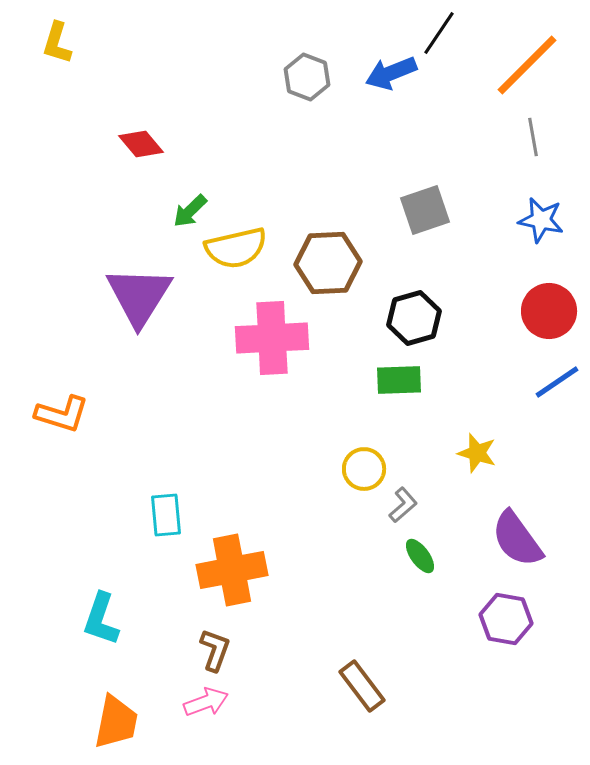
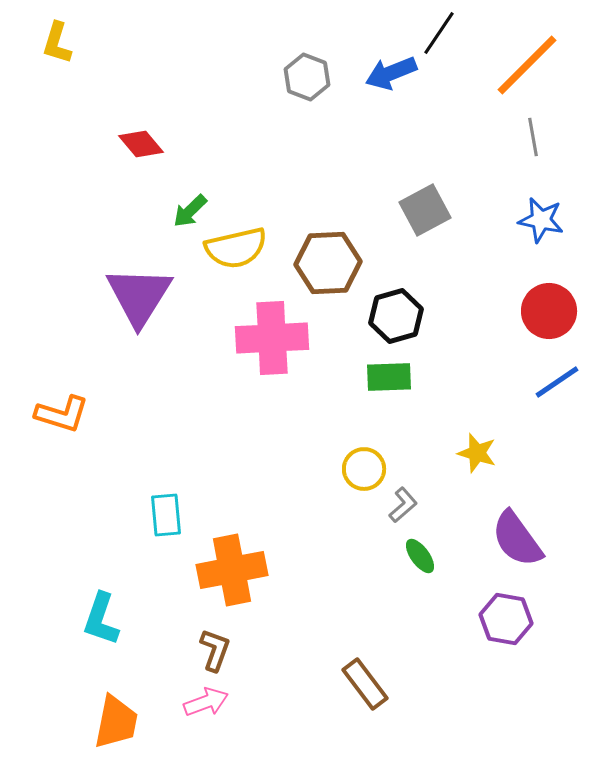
gray square: rotated 9 degrees counterclockwise
black hexagon: moved 18 px left, 2 px up
green rectangle: moved 10 px left, 3 px up
brown rectangle: moved 3 px right, 2 px up
